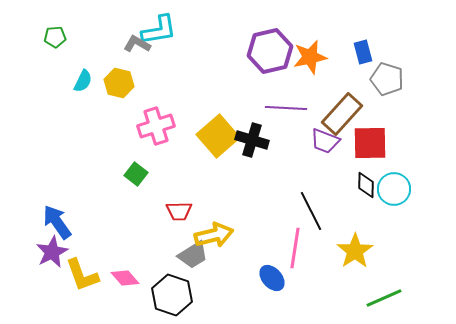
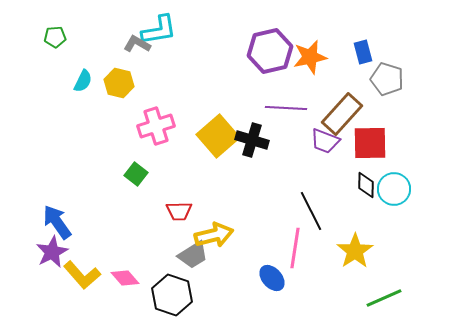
yellow L-shape: rotated 21 degrees counterclockwise
